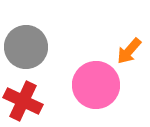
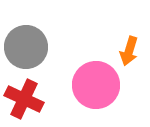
orange arrow: rotated 24 degrees counterclockwise
red cross: moved 1 px right, 2 px up
